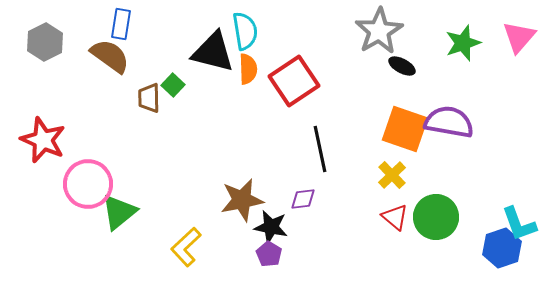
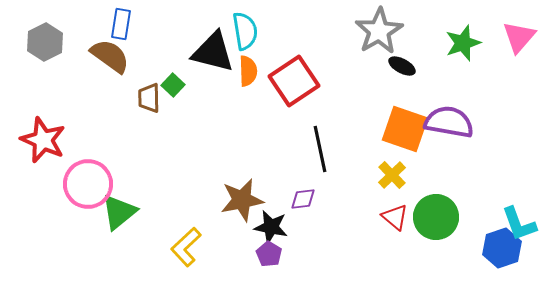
orange semicircle: moved 2 px down
